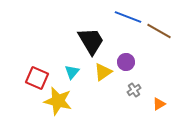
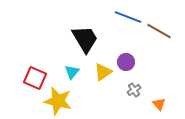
black trapezoid: moved 6 px left, 2 px up
red square: moved 2 px left
orange triangle: rotated 40 degrees counterclockwise
